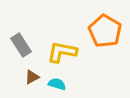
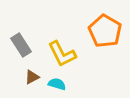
yellow L-shape: moved 2 px down; rotated 128 degrees counterclockwise
